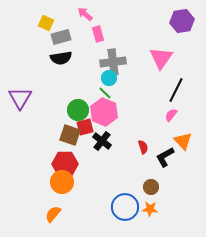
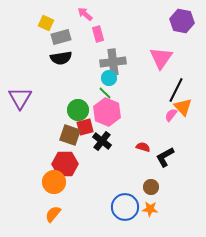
purple hexagon: rotated 20 degrees clockwise
pink hexagon: moved 3 px right
orange triangle: moved 34 px up
red semicircle: rotated 56 degrees counterclockwise
orange circle: moved 8 px left
